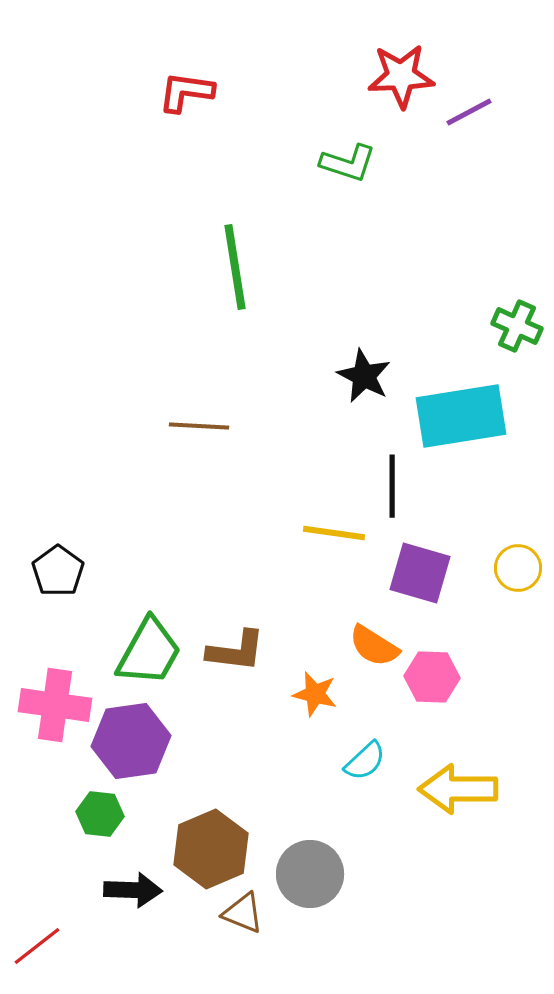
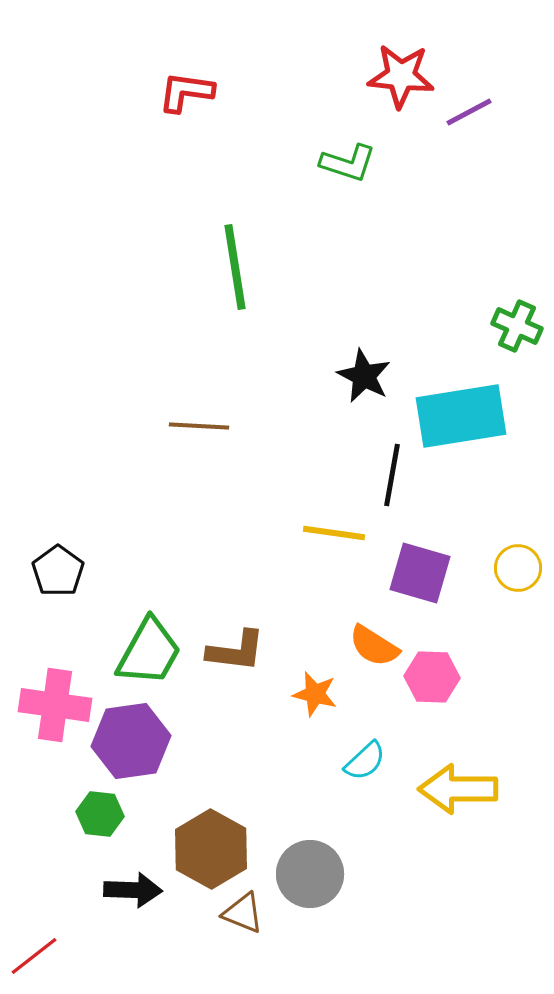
red star: rotated 8 degrees clockwise
black line: moved 11 px up; rotated 10 degrees clockwise
brown hexagon: rotated 8 degrees counterclockwise
red line: moved 3 px left, 10 px down
